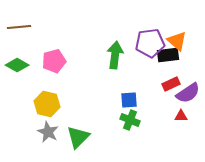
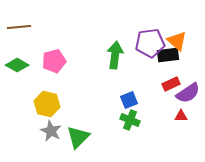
blue square: rotated 18 degrees counterclockwise
gray star: moved 3 px right, 1 px up
